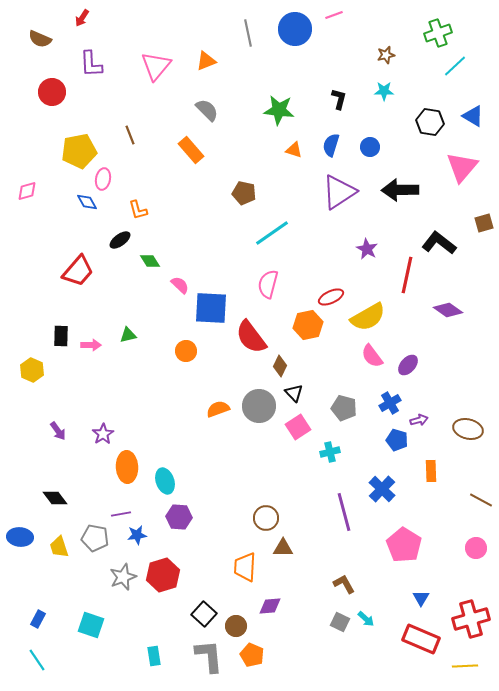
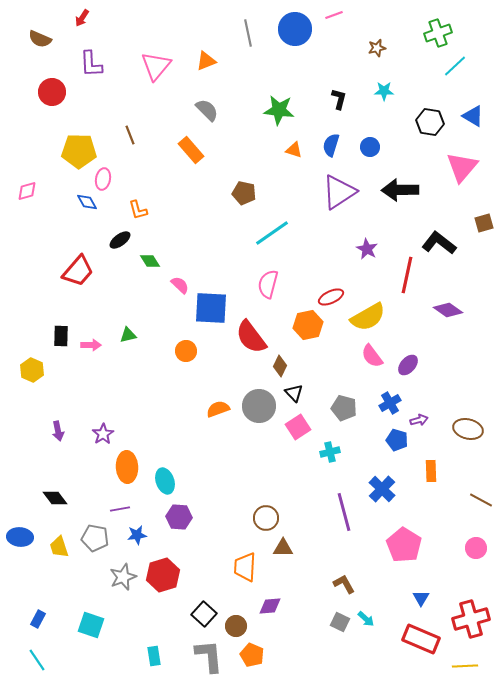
brown star at (386, 55): moved 9 px left, 7 px up
yellow pentagon at (79, 151): rotated 12 degrees clockwise
purple arrow at (58, 431): rotated 24 degrees clockwise
purple line at (121, 514): moved 1 px left, 5 px up
